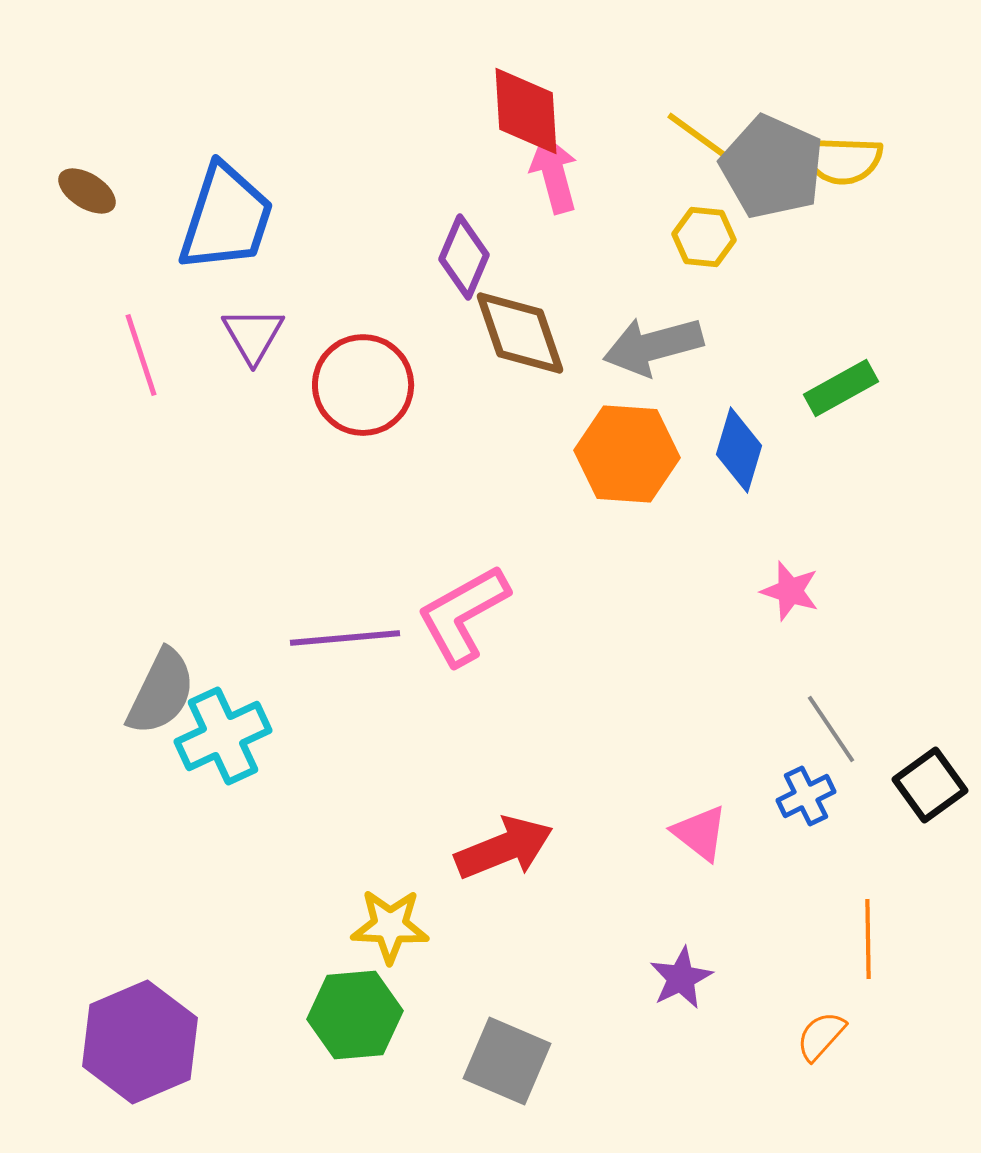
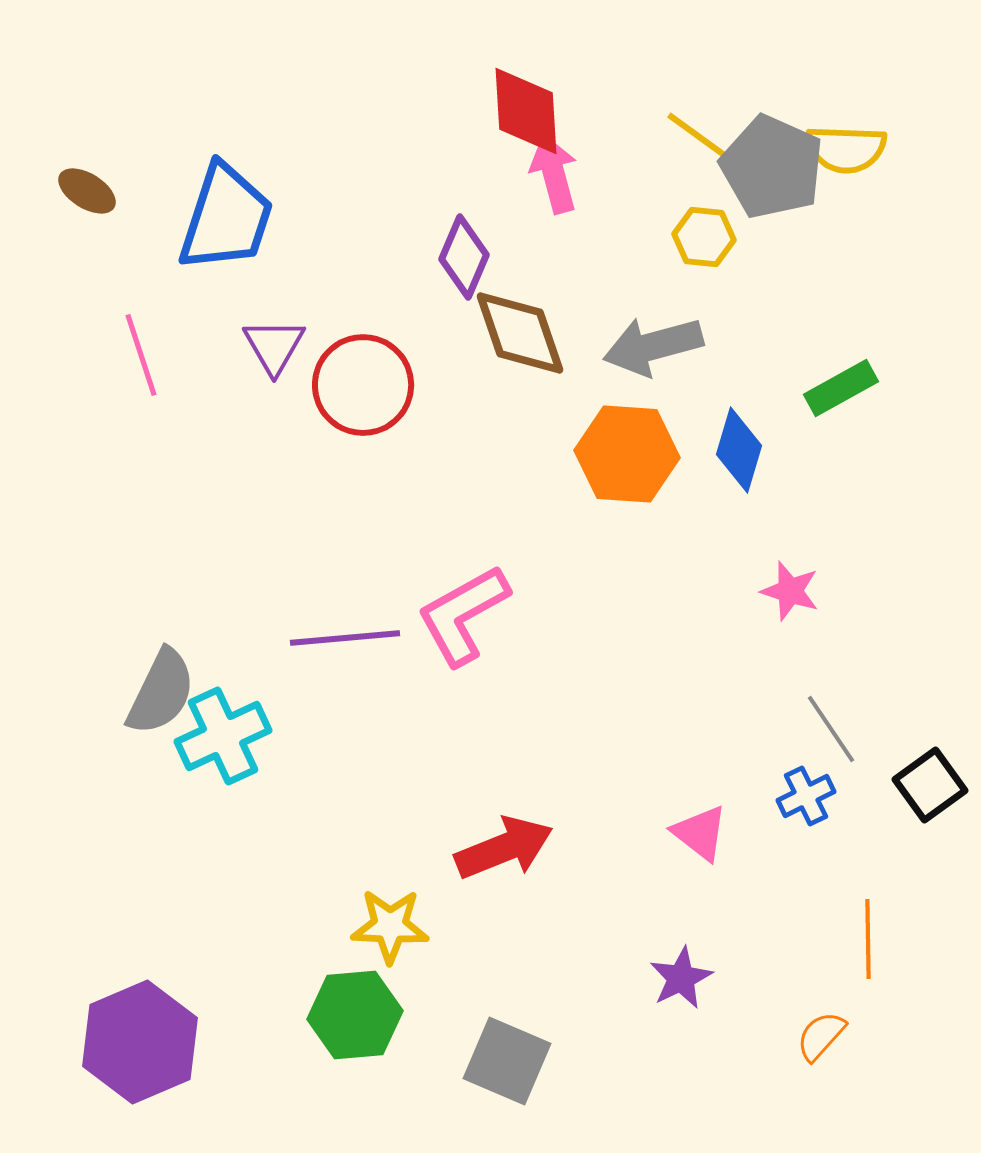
yellow semicircle: moved 4 px right, 11 px up
purple triangle: moved 21 px right, 11 px down
